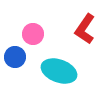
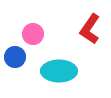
red L-shape: moved 5 px right
cyan ellipse: rotated 20 degrees counterclockwise
